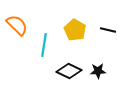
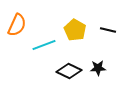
orange semicircle: rotated 70 degrees clockwise
cyan line: rotated 60 degrees clockwise
black star: moved 3 px up
